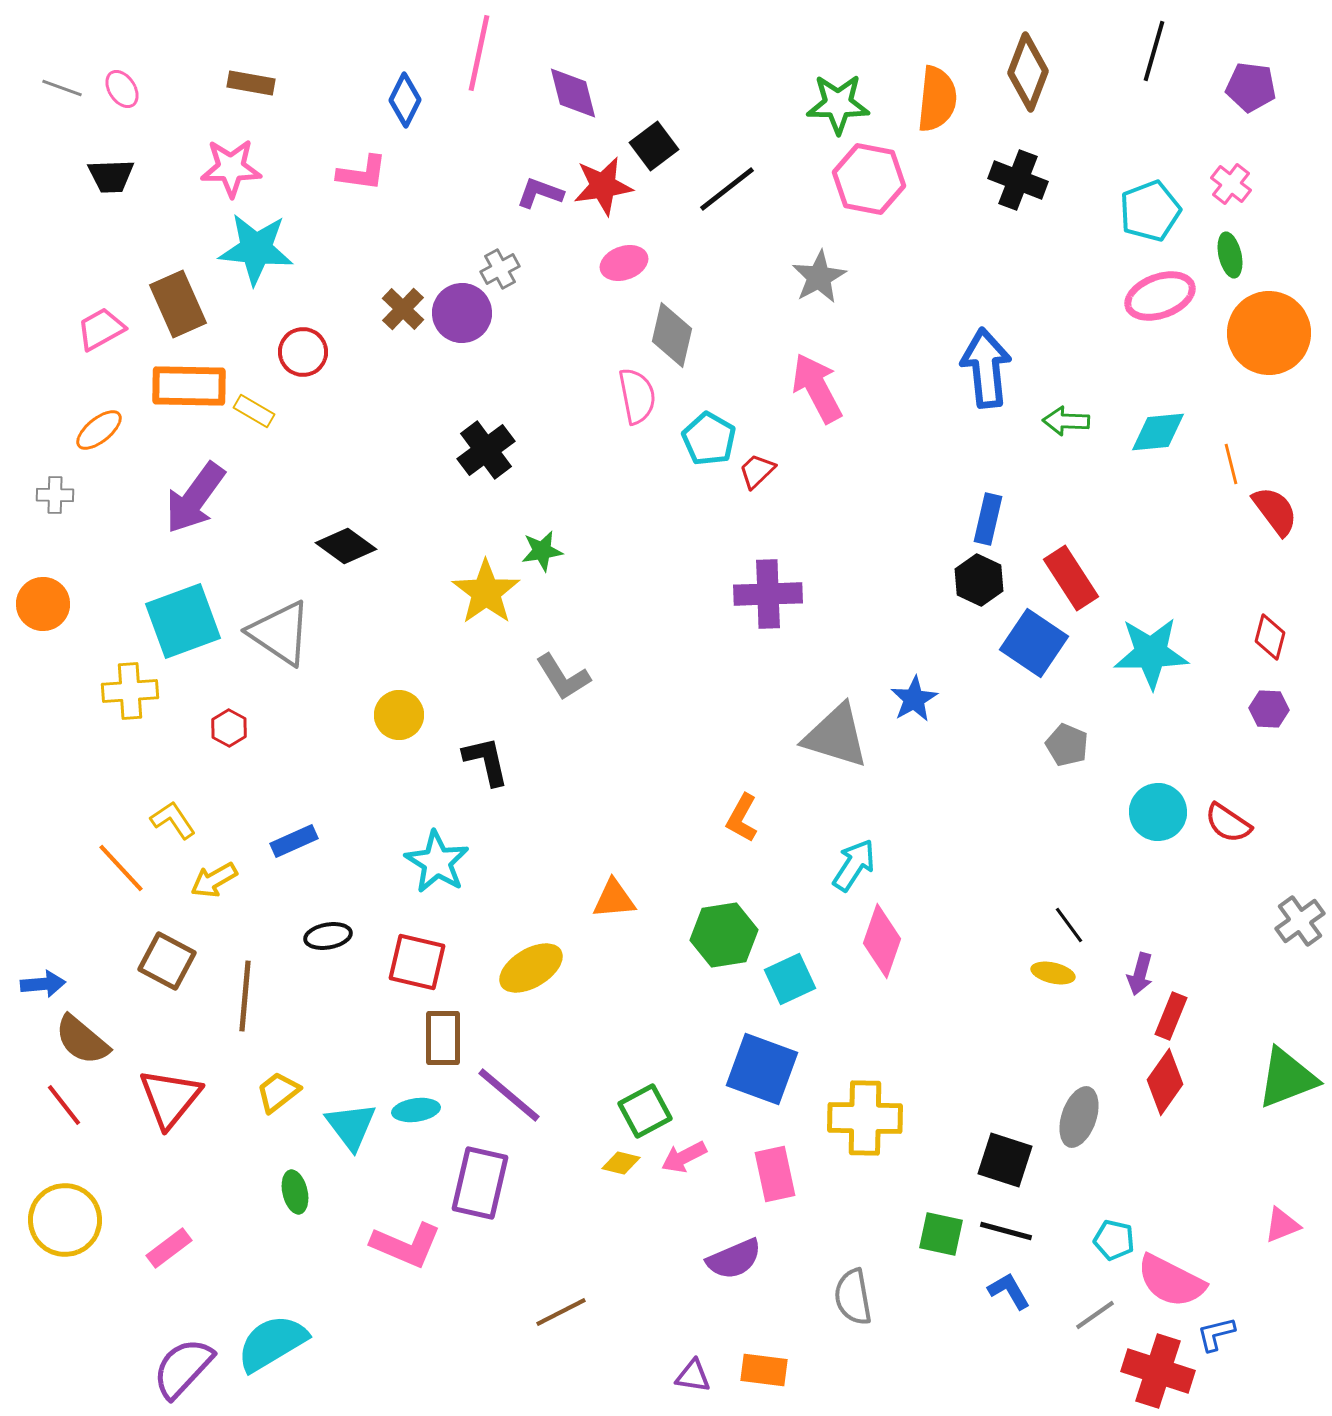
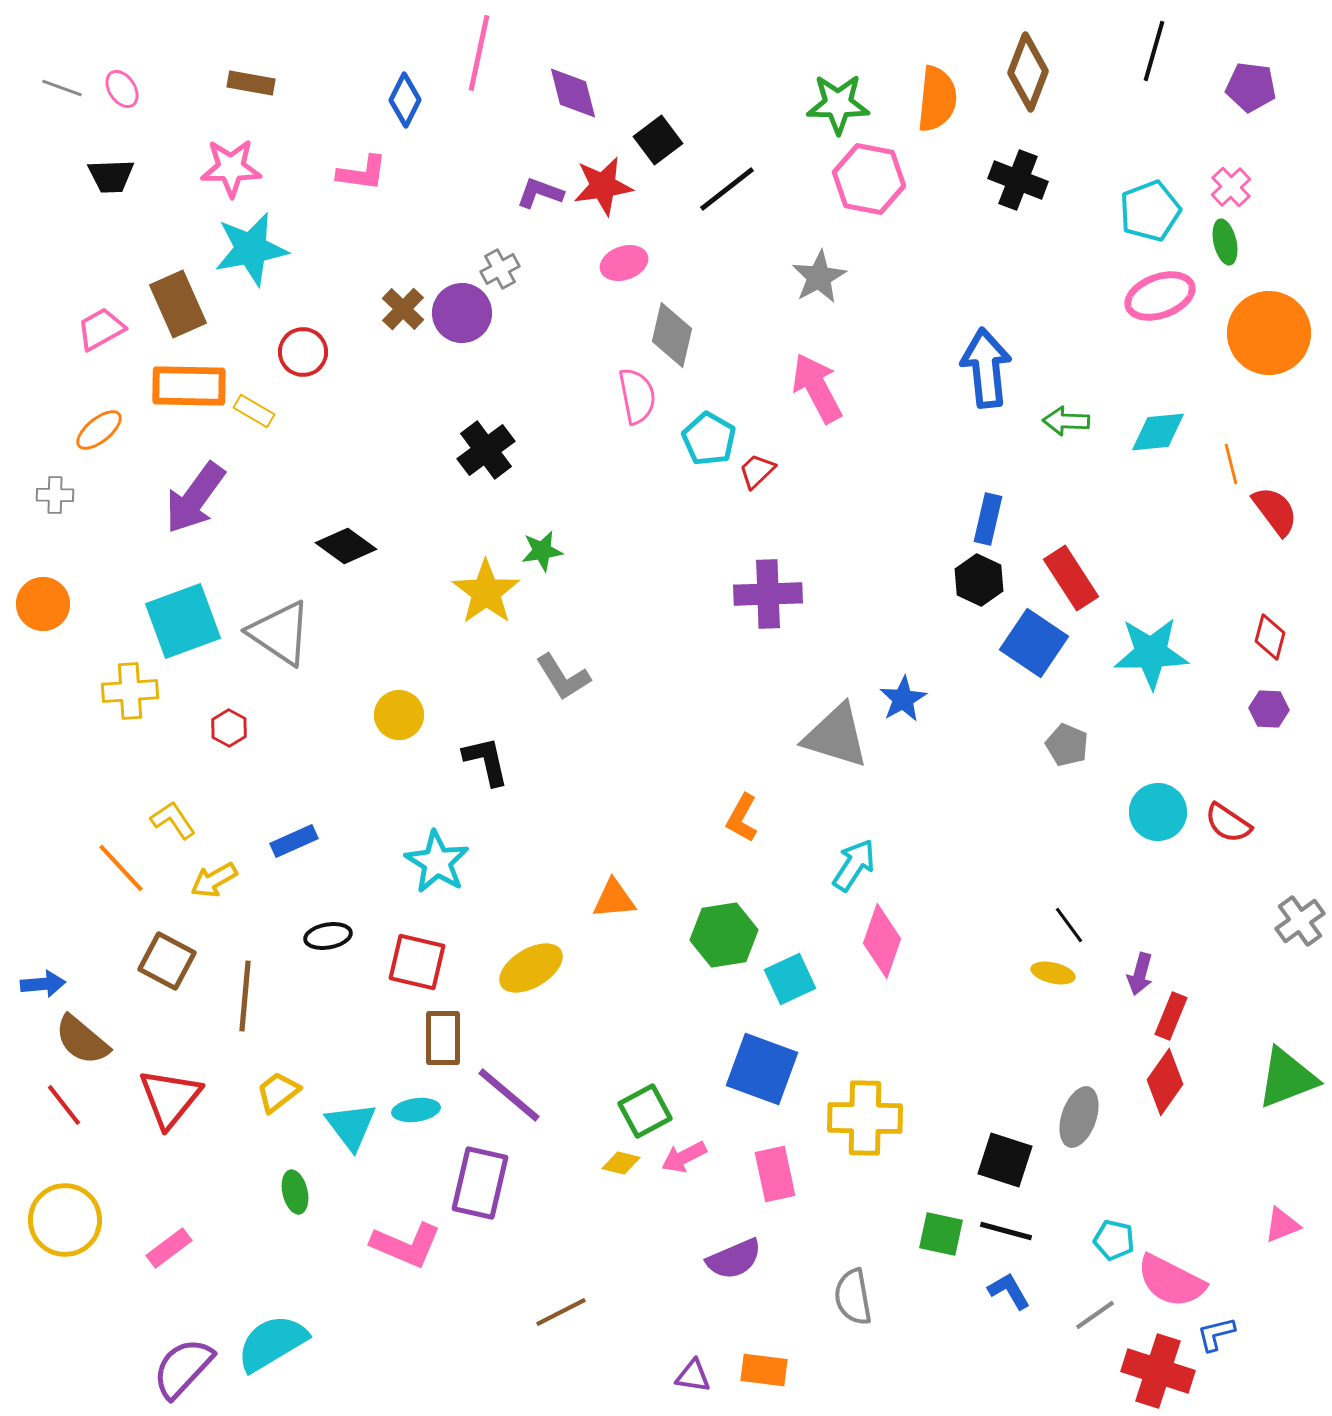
black square at (654, 146): moved 4 px right, 6 px up
pink cross at (1231, 184): moved 3 px down; rotated 9 degrees clockwise
cyan star at (256, 249): moved 5 px left; rotated 16 degrees counterclockwise
green ellipse at (1230, 255): moved 5 px left, 13 px up
blue star at (914, 699): moved 11 px left
